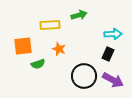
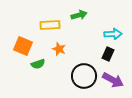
orange square: rotated 30 degrees clockwise
